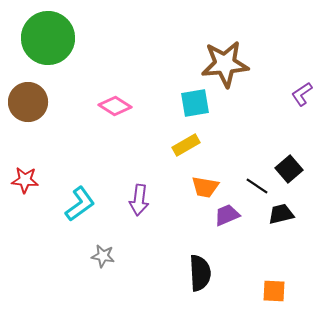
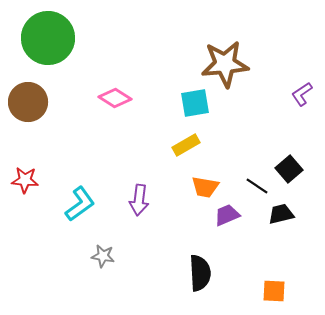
pink diamond: moved 8 px up
